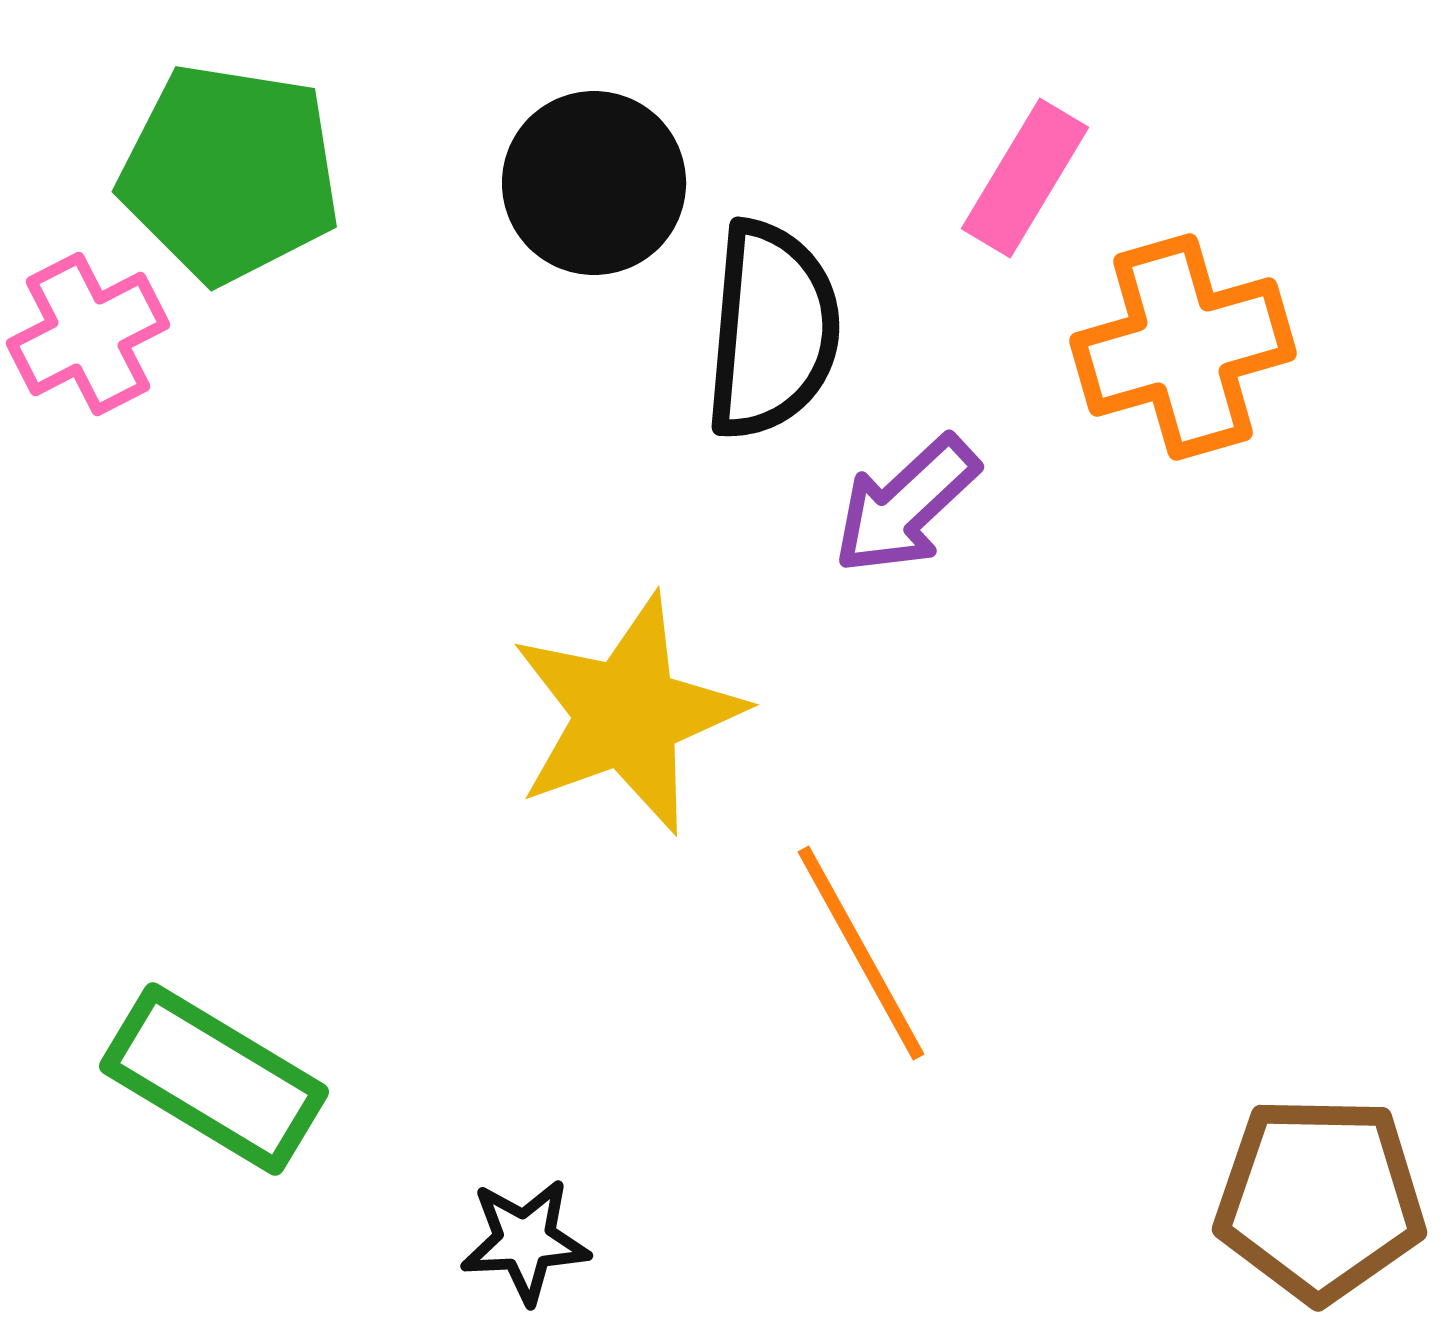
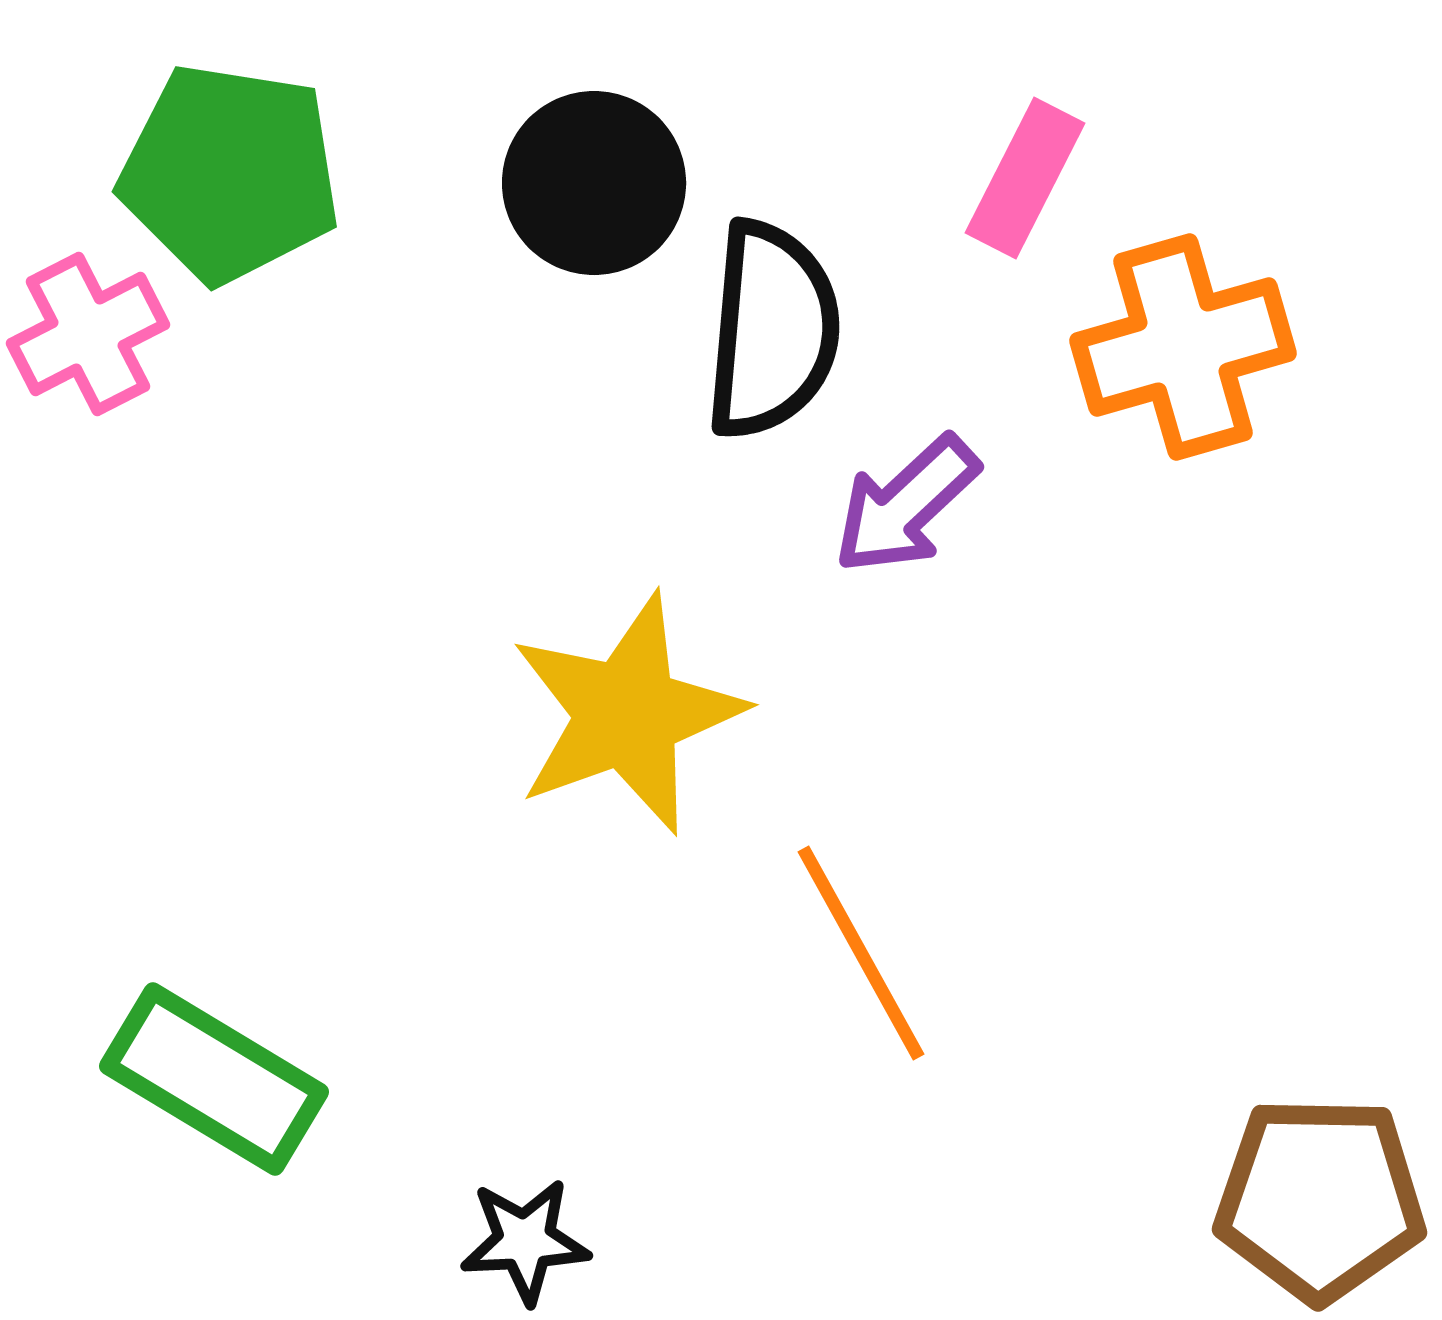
pink rectangle: rotated 4 degrees counterclockwise
